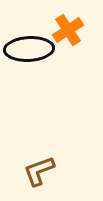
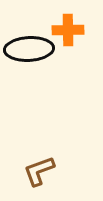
orange cross: rotated 32 degrees clockwise
